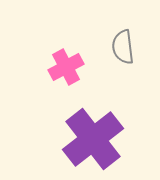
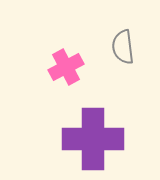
purple cross: rotated 38 degrees clockwise
